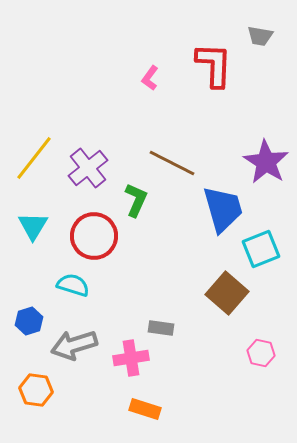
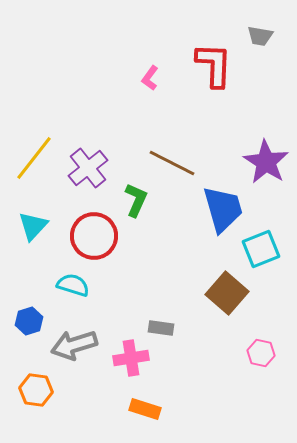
cyan triangle: rotated 12 degrees clockwise
